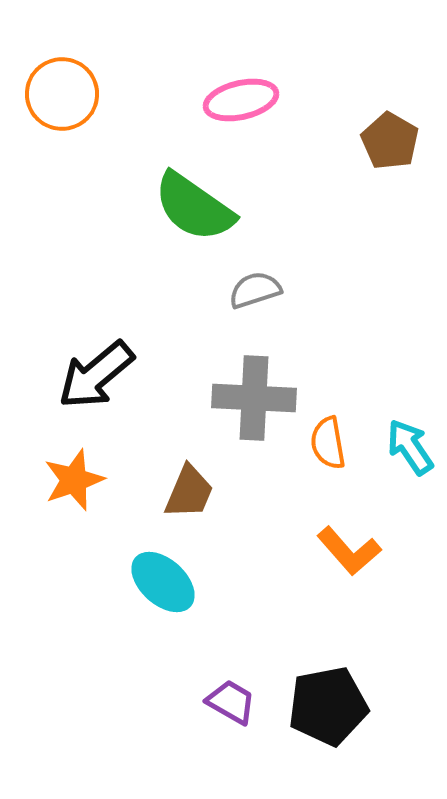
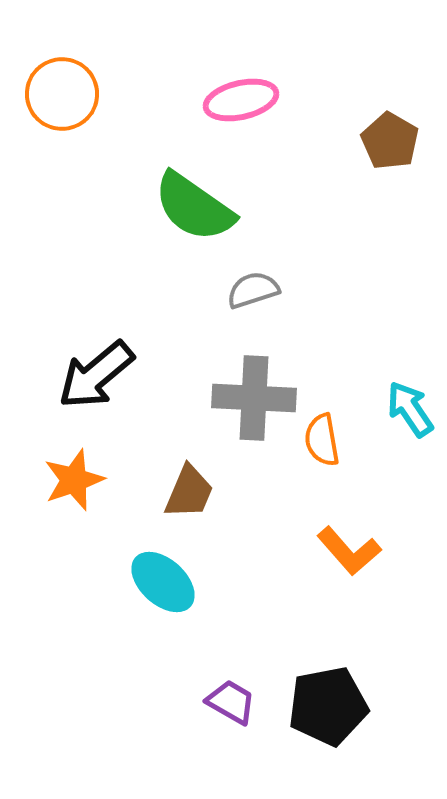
gray semicircle: moved 2 px left
orange semicircle: moved 6 px left, 3 px up
cyan arrow: moved 38 px up
